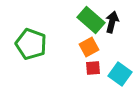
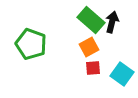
cyan square: moved 2 px right
